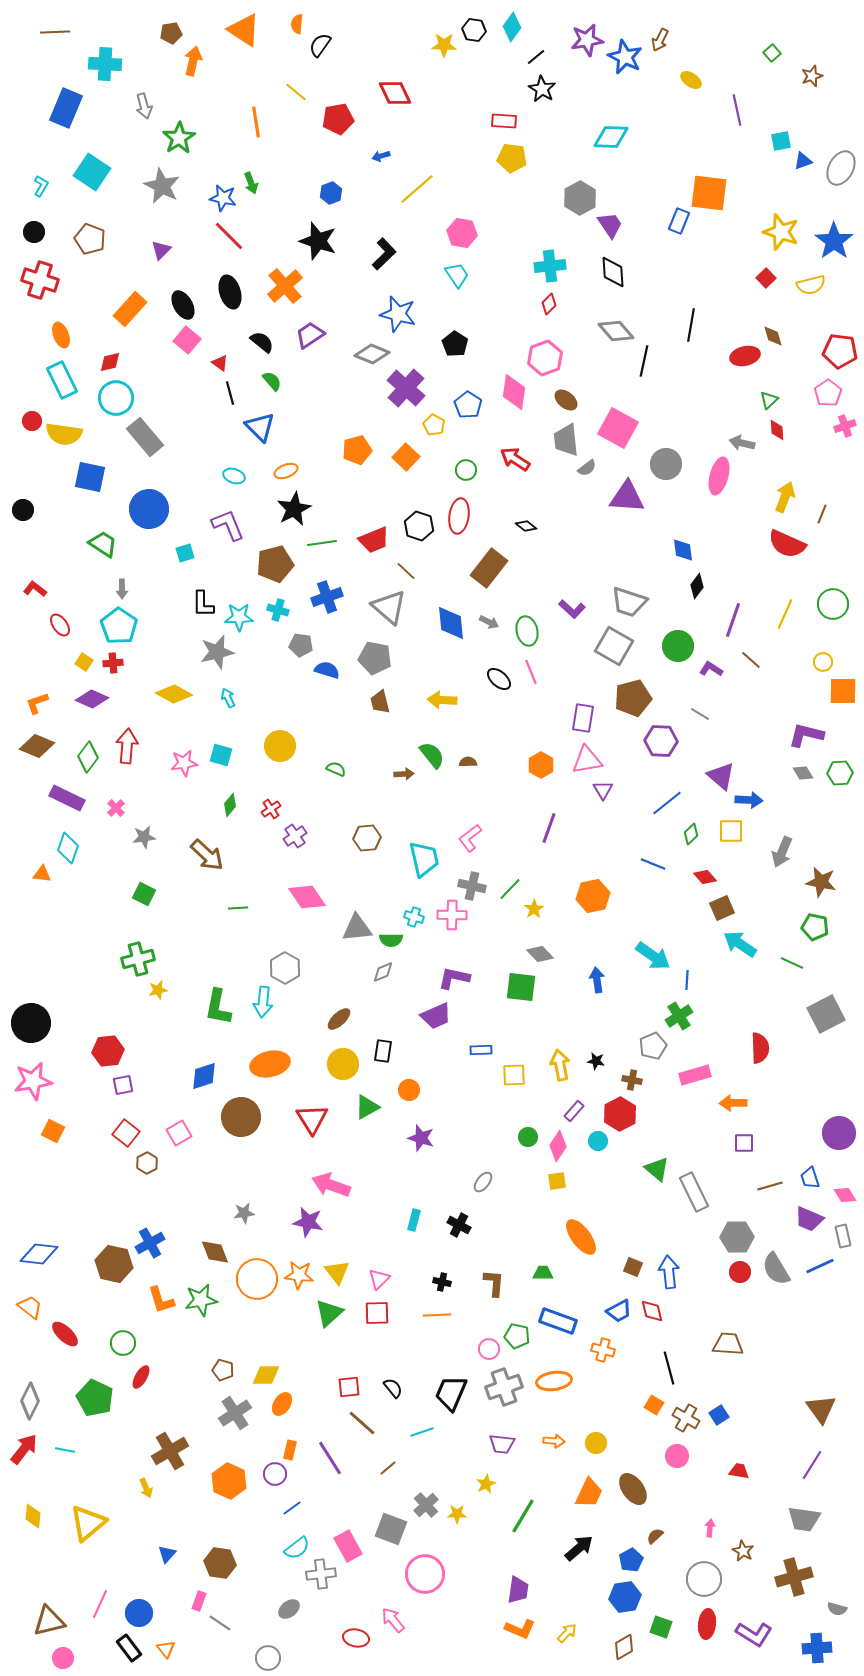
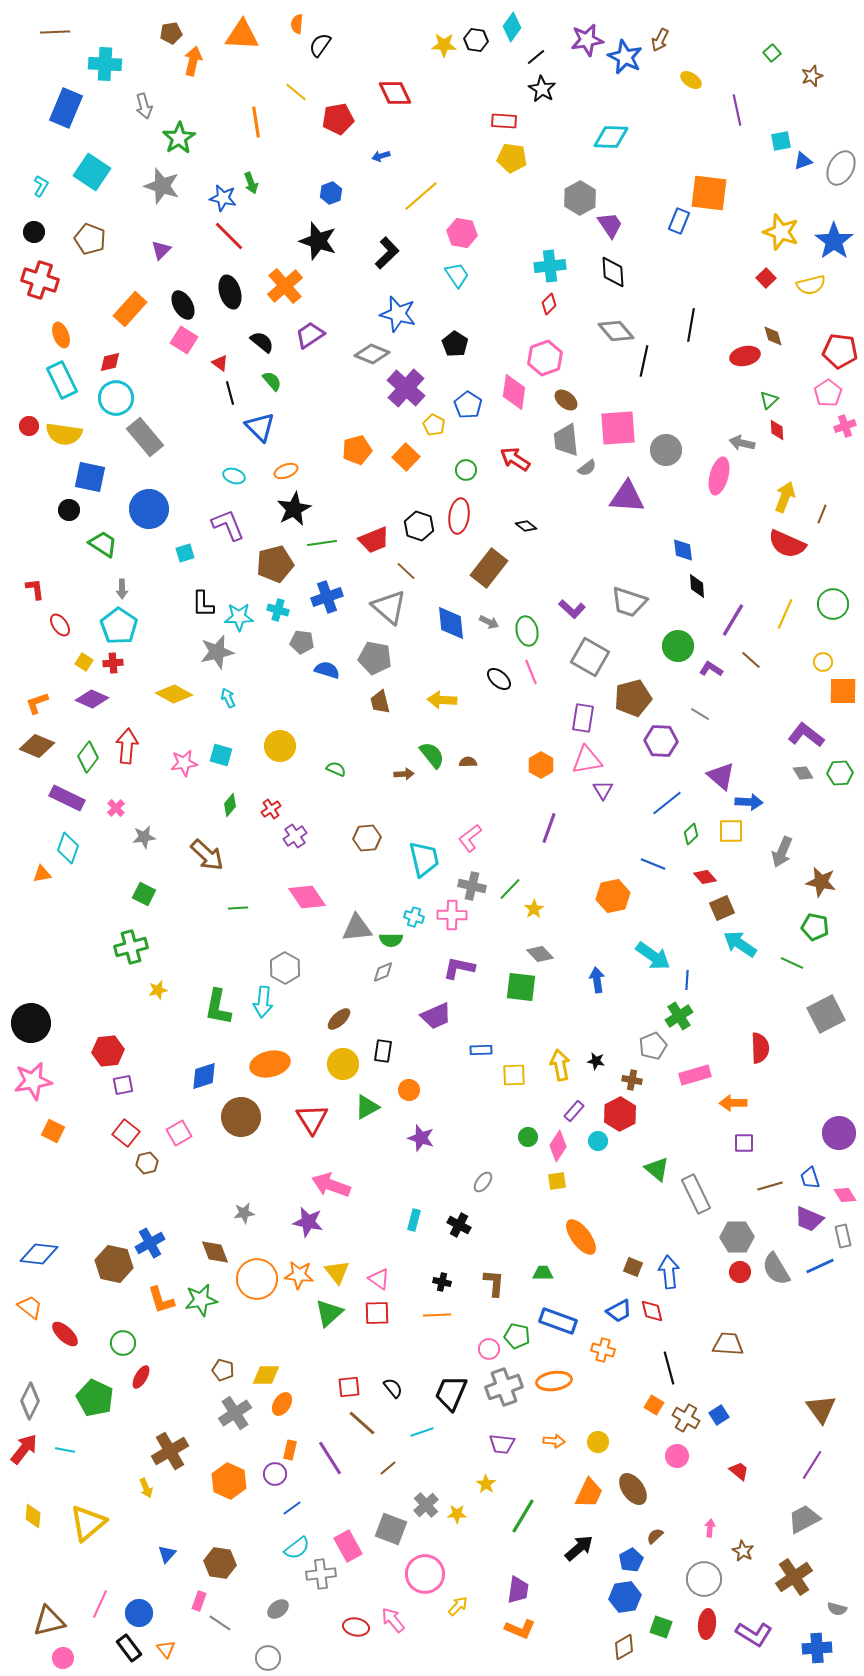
orange triangle at (244, 30): moved 2 px left, 5 px down; rotated 30 degrees counterclockwise
black hexagon at (474, 30): moved 2 px right, 10 px down
gray star at (162, 186): rotated 9 degrees counterclockwise
yellow line at (417, 189): moved 4 px right, 7 px down
black L-shape at (384, 254): moved 3 px right, 1 px up
pink square at (187, 340): moved 3 px left; rotated 8 degrees counterclockwise
red circle at (32, 421): moved 3 px left, 5 px down
pink square at (618, 428): rotated 33 degrees counterclockwise
gray circle at (666, 464): moved 14 px up
black circle at (23, 510): moved 46 px right
black diamond at (697, 586): rotated 40 degrees counterclockwise
red L-shape at (35, 589): rotated 45 degrees clockwise
purple line at (733, 620): rotated 12 degrees clockwise
gray pentagon at (301, 645): moved 1 px right, 3 px up
gray square at (614, 646): moved 24 px left, 11 px down
purple L-shape at (806, 735): rotated 24 degrees clockwise
blue arrow at (749, 800): moved 2 px down
orange triangle at (42, 874): rotated 18 degrees counterclockwise
orange hexagon at (593, 896): moved 20 px right
green cross at (138, 959): moved 7 px left, 12 px up
purple L-shape at (454, 978): moved 5 px right, 10 px up
brown hexagon at (147, 1163): rotated 15 degrees clockwise
gray rectangle at (694, 1192): moved 2 px right, 2 px down
pink triangle at (379, 1279): rotated 40 degrees counterclockwise
yellow circle at (596, 1443): moved 2 px right, 1 px up
red trapezoid at (739, 1471): rotated 30 degrees clockwise
yellow star at (486, 1484): rotated 12 degrees counterclockwise
gray trapezoid at (804, 1519): rotated 144 degrees clockwise
brown cross at (794, 1577): rotated 18 degrees counterclockwise
gray ellipse at (289, 1609): moved 11 px left
yellow arrow at (567, 1633): moved 109 px left, 27 px up
red ellipse at (356, 1638): moved 11 px up
